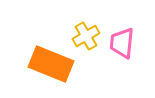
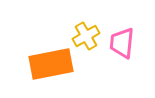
orange rectangle: rotated 33 degrees counterclockwise
